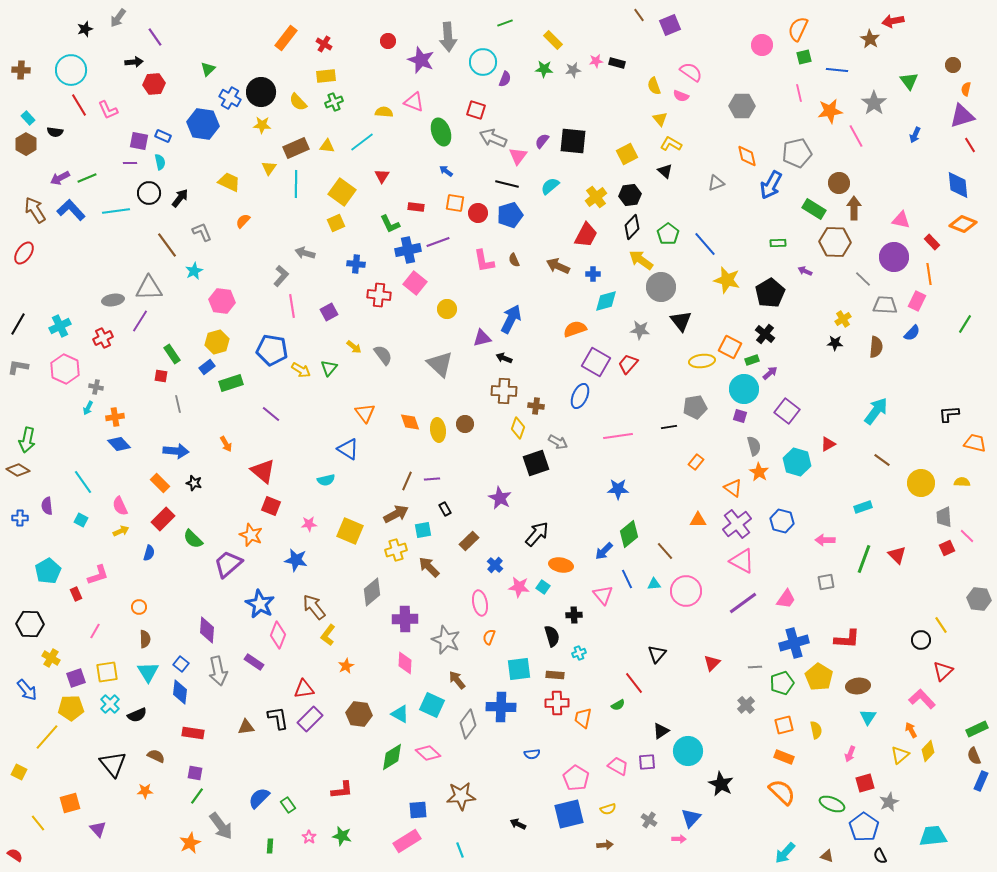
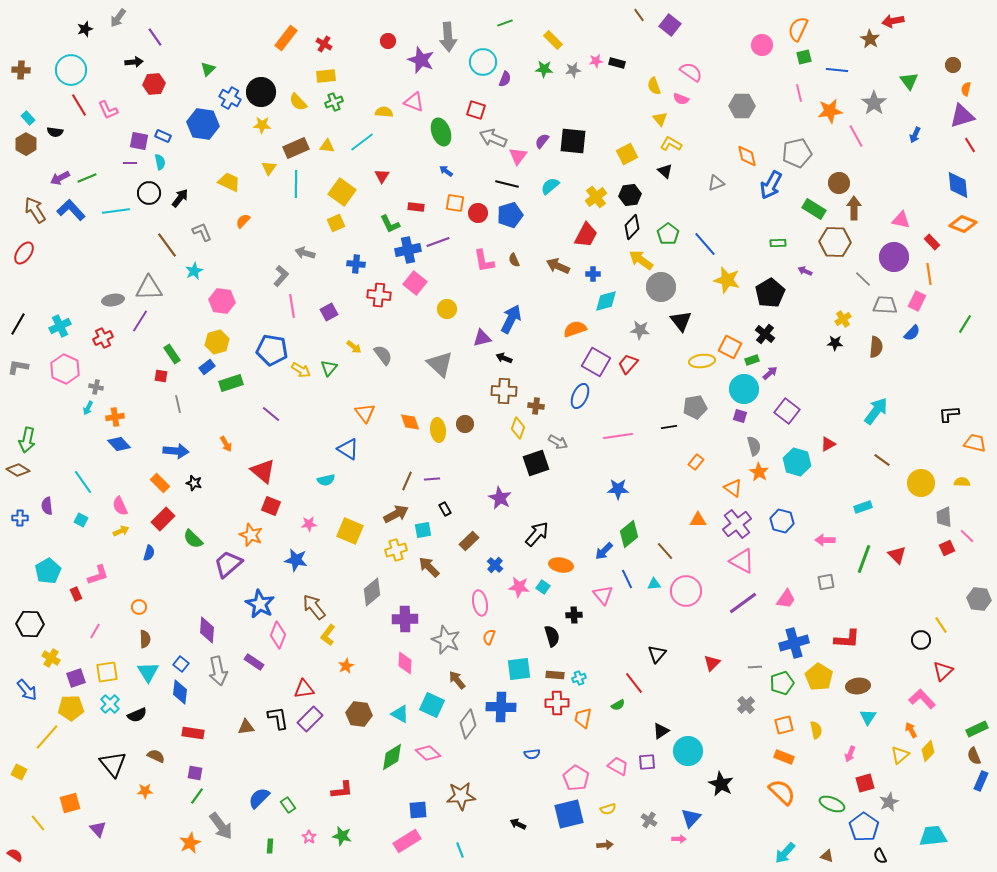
purple square at (670, 25): rotated 30 degrees counterclockwise
pink semicircle at (681, 96): moved 3 px down
cyan cross at (579, 653): moved 25 px down
